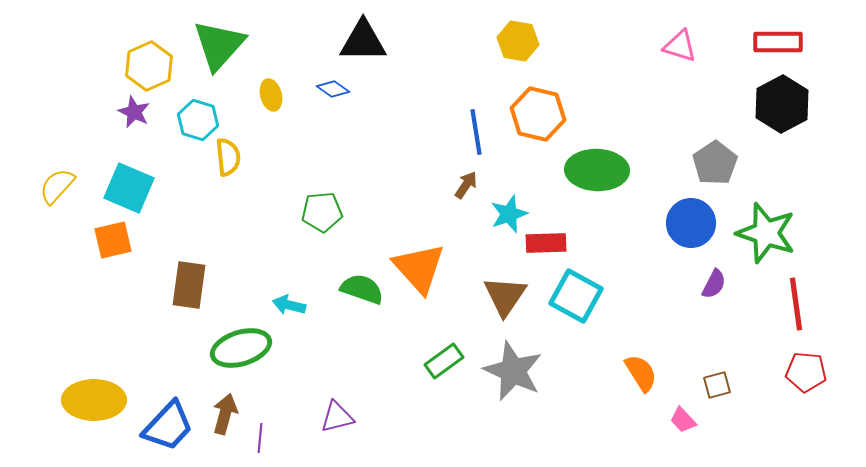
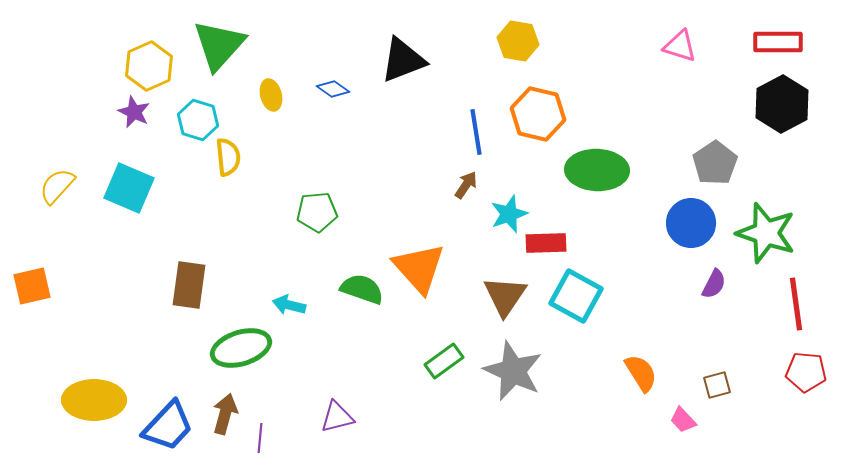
black triangle at (363, 41): moved 40 px right, 19 px down; rotated 21 degrees counterclockwise
green pentagon at (322, 212): moved 5 px left
orange square at (113, 240): moved 81 px left, 46 px down
